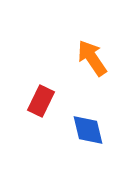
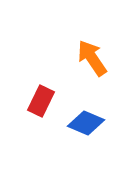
blue diamond: moved 2 px left, 7 px up; rotated 54 degrees counterclockwise
